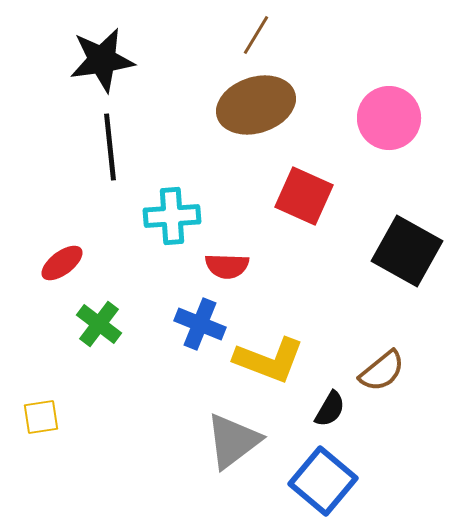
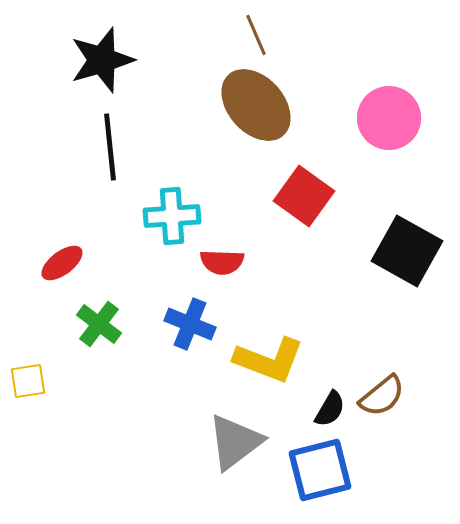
brown line: rotated 54 degrees counterclockwise
black star: rotated 8 degrees counterclockwise
brown ellipse: rotated 66 degrees clockwise
red square: rotated 12 degrees clockwise
red semicircle: moved 5 px left, 4 px up
blue cross: moved 10 px left
brown semicircle: moved 25 px down
yellow square: moved 13 px left, 36 px up
gray triangle: moved 2 px right, 1 px down
blue square: moved 3 px left, 11 px up; rotated 36 degrees clockwise
